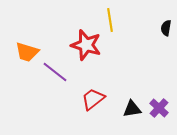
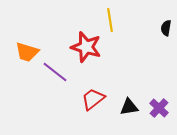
red star: moved 2 px down
black triangle: moved 3 px left, 2 px up
